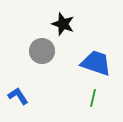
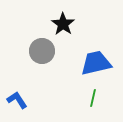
black star: rotated 15 degrees clockwise
blue trapezoid: rotated 32 degrees counterclockwise
blue L-shape: moved 1 px left, 4 px down
